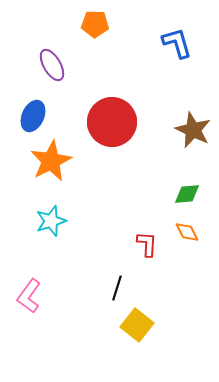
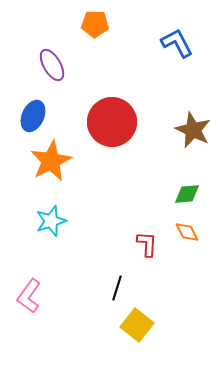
blue L-shape: rotated 12 degrees counterclockwise
